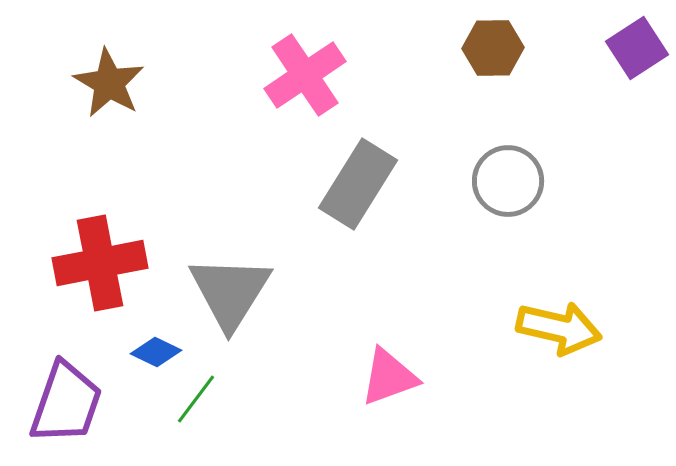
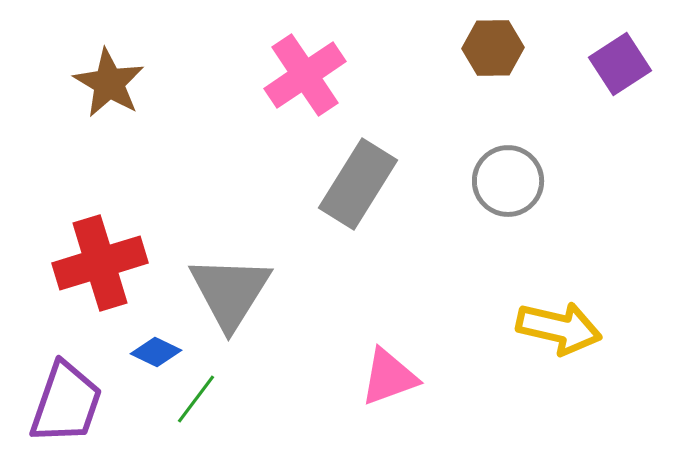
purple square: moved 17 px left, 16 px down
red cross: rotated 6 degrees counterclockwise
